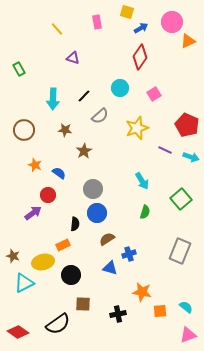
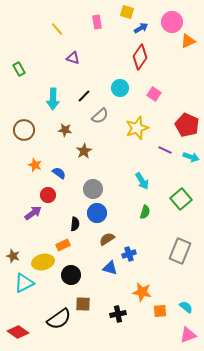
pink square at (154, 94): rotated 24 degrees counterclockwise
black semicircle at (58, 324): moved 1 px right, 5 px up
